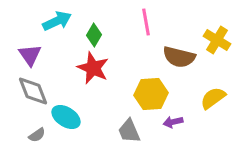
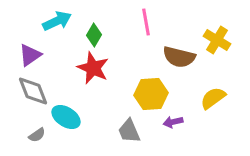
purple triangle: rotated 30 degrees clockwise
